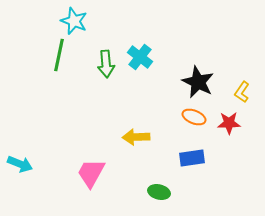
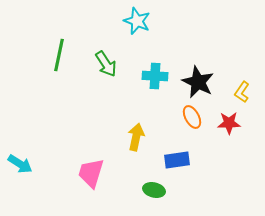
cyan star: moved 63 px right
cyan cross: moved 15 px right, 19 px down; rotated 35 degrees counterclockwise
green arrow: rotated 28 degrees counterclockwise
orange ellipse: moved 2 px left; rotated 40 degrees clockwise
yellow arrow: rotated 104 degrees clockwise
blue rectangle: moved 15 px left, 2 px down
cyan arrow: rotated 10 degrees clockwise
pink trapezoid: rotated 12 degrees counterclockwise
green ellipse: moved 5 px left, 2 px up
